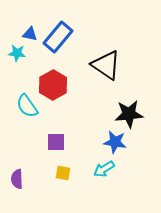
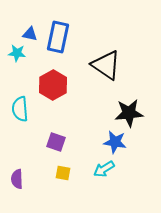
blue rectangle: rotated 28 degrees counterclockwise
cyan semicircle: moved 7 px left, 3 px down; rotated 30 degrees clockwise
black star: moved 1 px up
purple square: rotated 18 degrees clockwise
